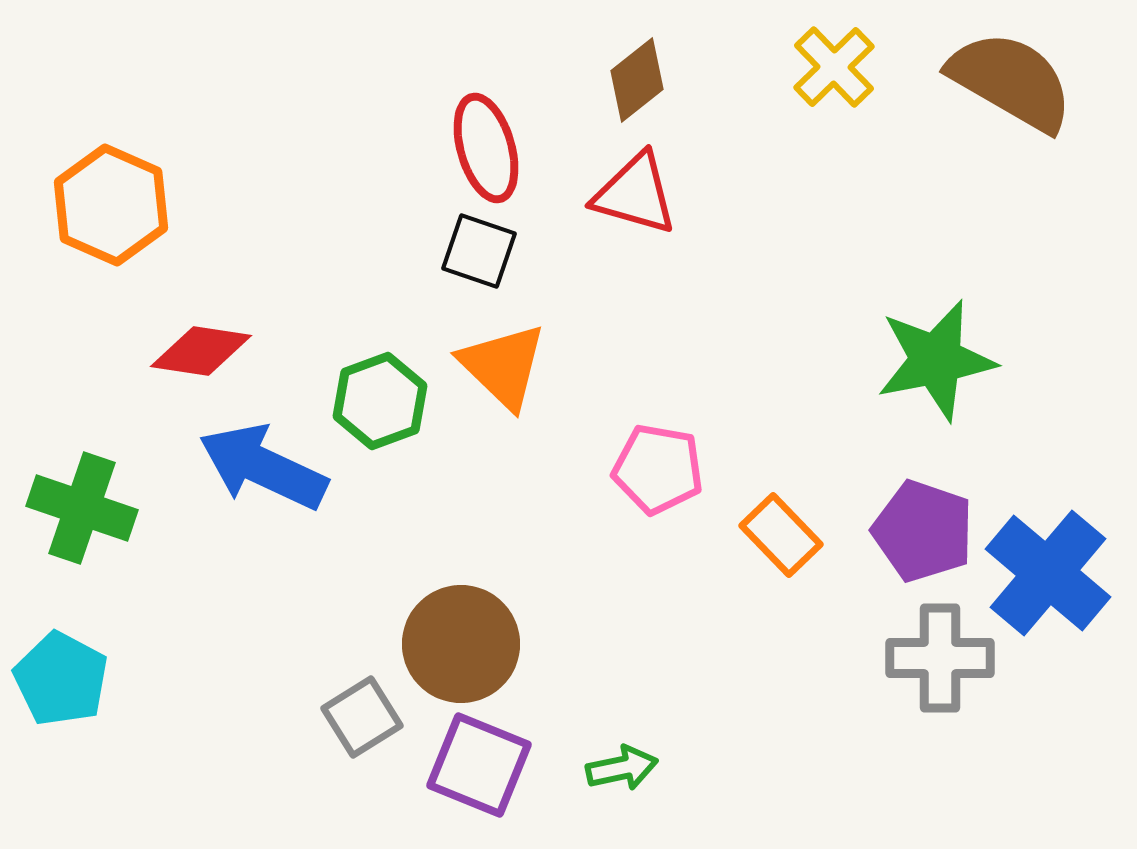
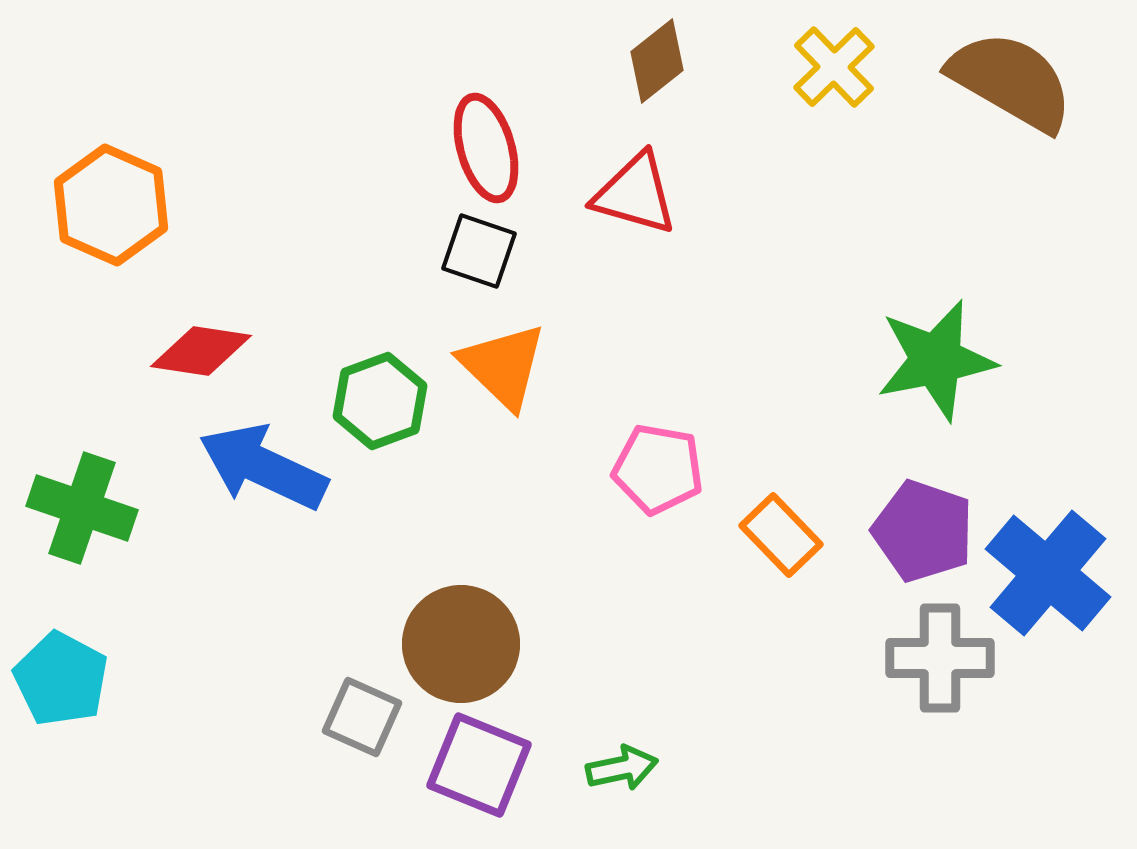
brown diamond: moved 20 px right, 19 px up
gray square: rotated 34 degrees counterclockwise
